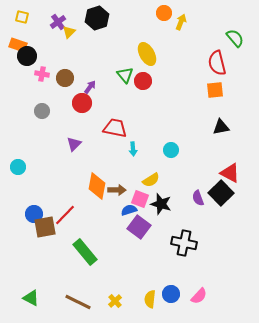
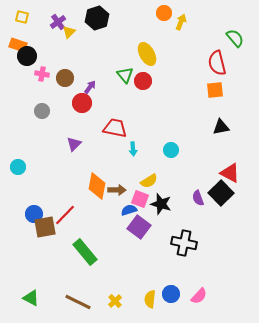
yellow semicircle at (151, 180): moved 2 px left, 1 px down
